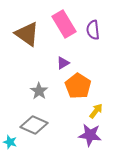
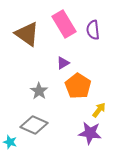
yellow arrow: moved 3 px right, 1 px up
purple star: moved 2 px up
